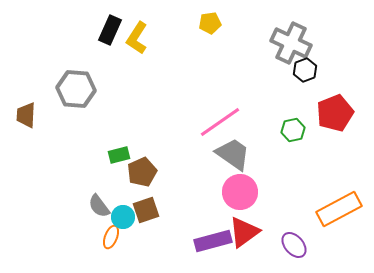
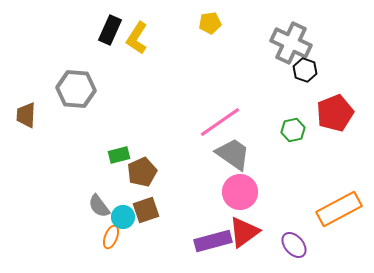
black hexagon: rotated 20 degrees counterclockwise
